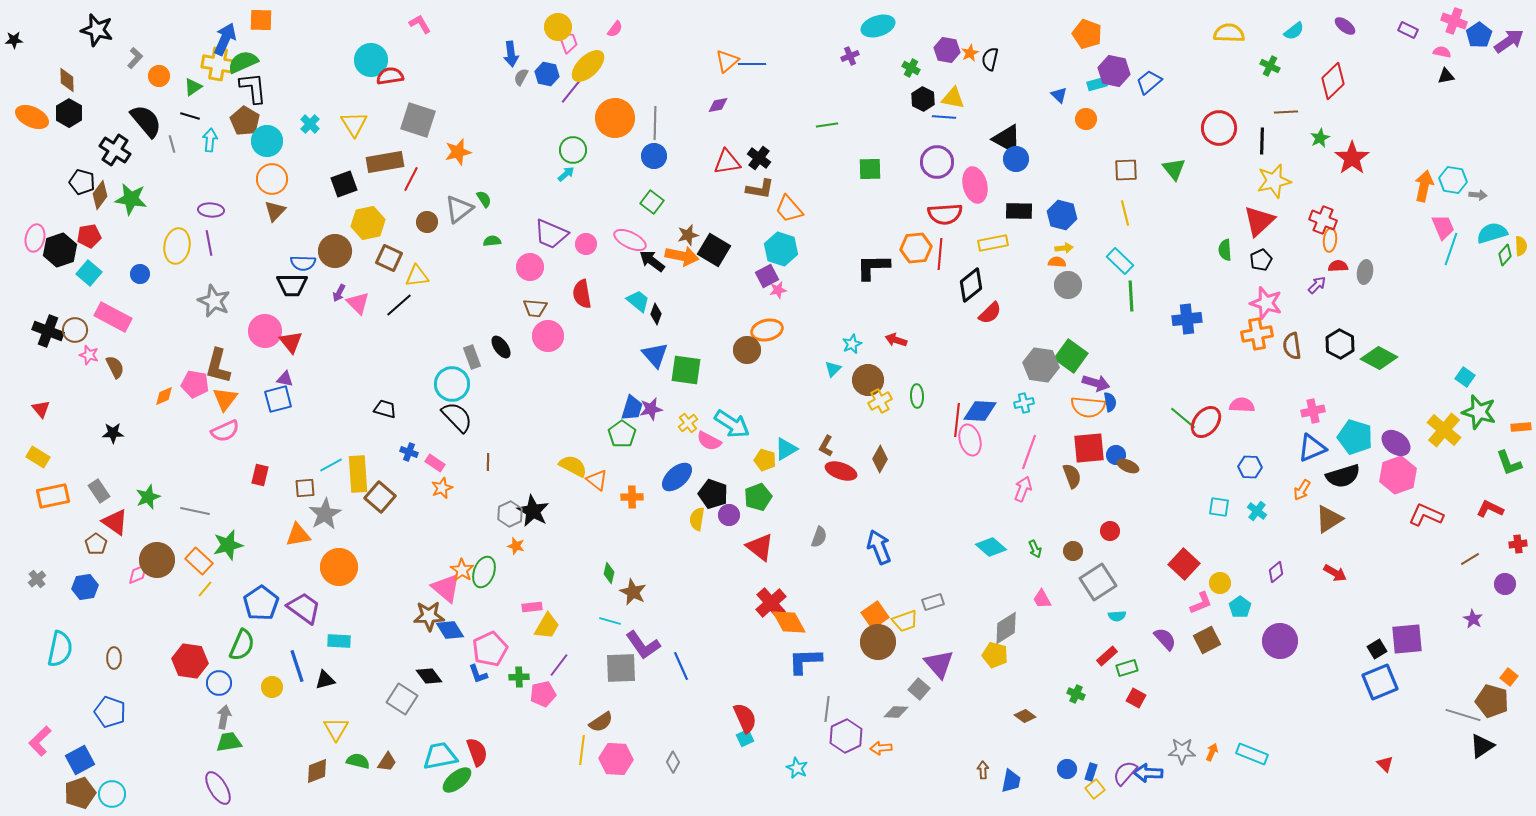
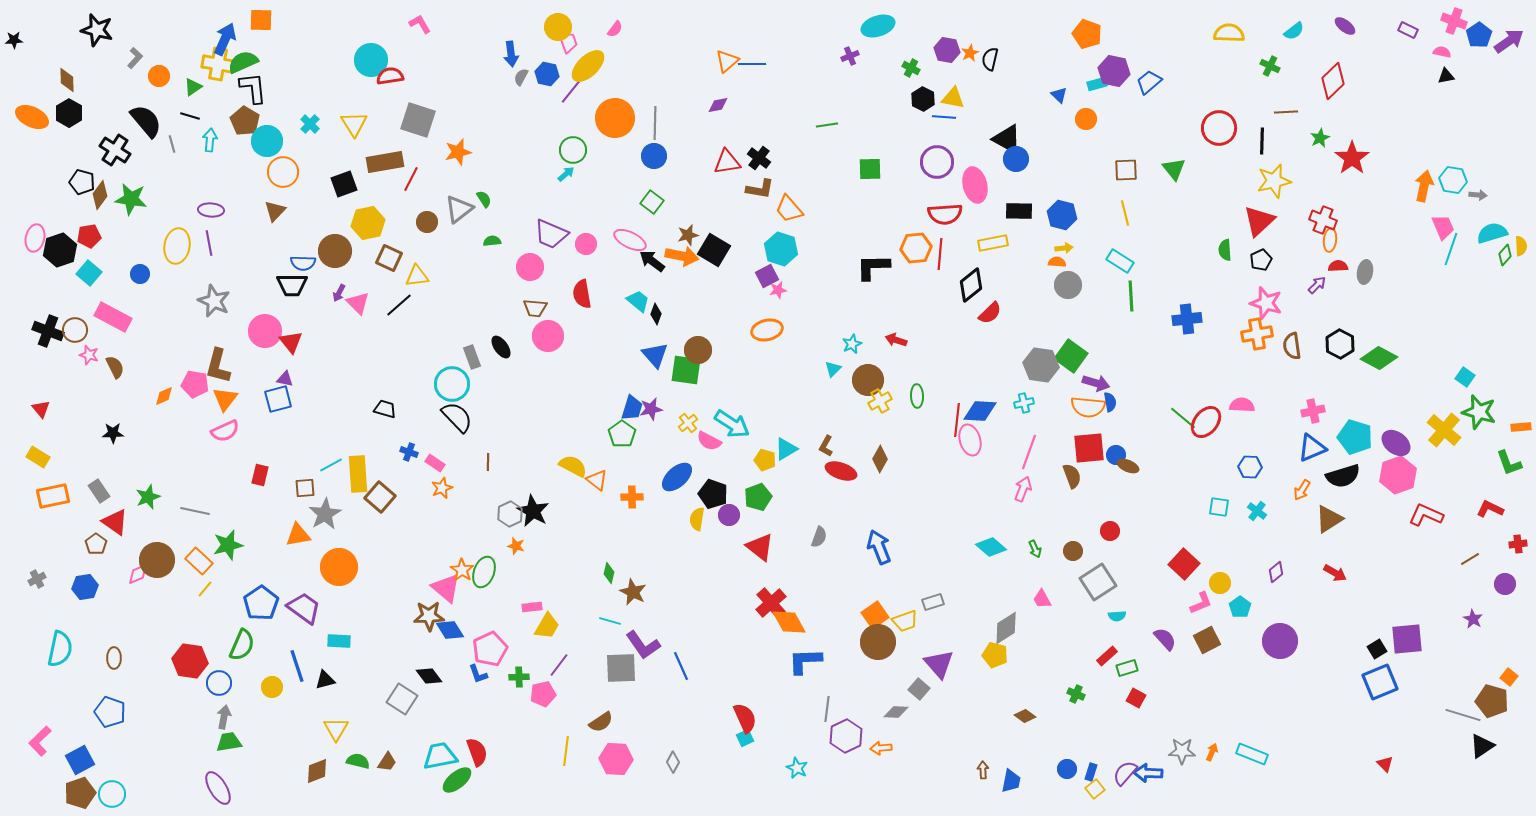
orange circle at (272, 179): moved 11 px right, 7 px up
cyan rectangle at (1120, 261): rotated 12 degrees counterclockwise
brown circle at (747, 350): moved 49 px left
gray cross at (37, 579): rotated 12 degrees clockwise
yellow line at (582, 750): moved 16 px left, 1 px down
